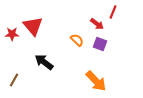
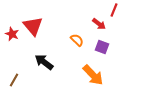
red line: moved 1 px right, 2 px up
red arrow: moved 2 px right
red star: rotated 24 degrees clockwise
purple square: moved 2 px right, 3 px down
orange arrow: moved 3 px left, 6 px up
